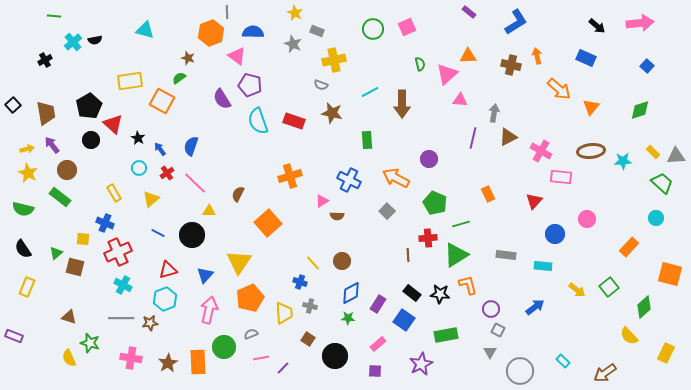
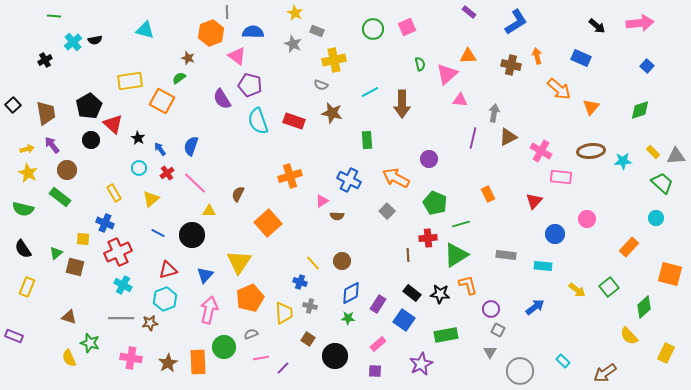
blue rectangle at (586, 58): moved 5 px left
